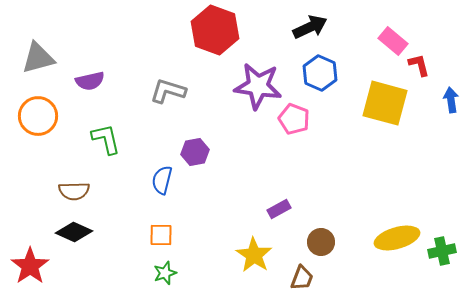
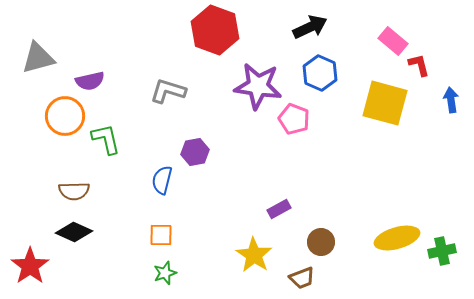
orange circle: moved 27 px right
brown trapezoid: rotated 48 degrees clockwise
